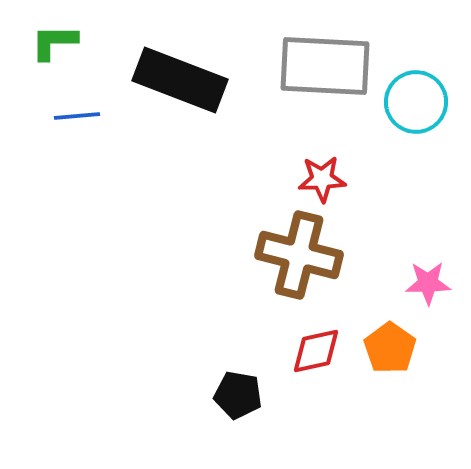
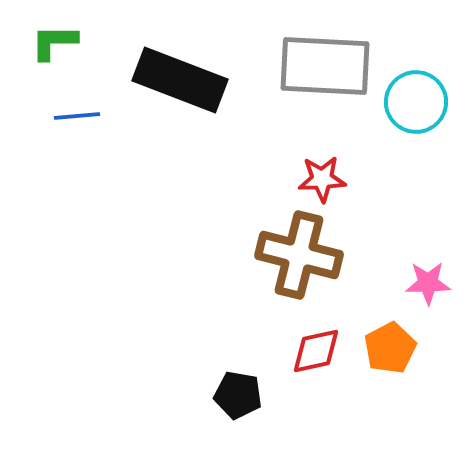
orange pentagon: rotated 9 degrees clockwise
